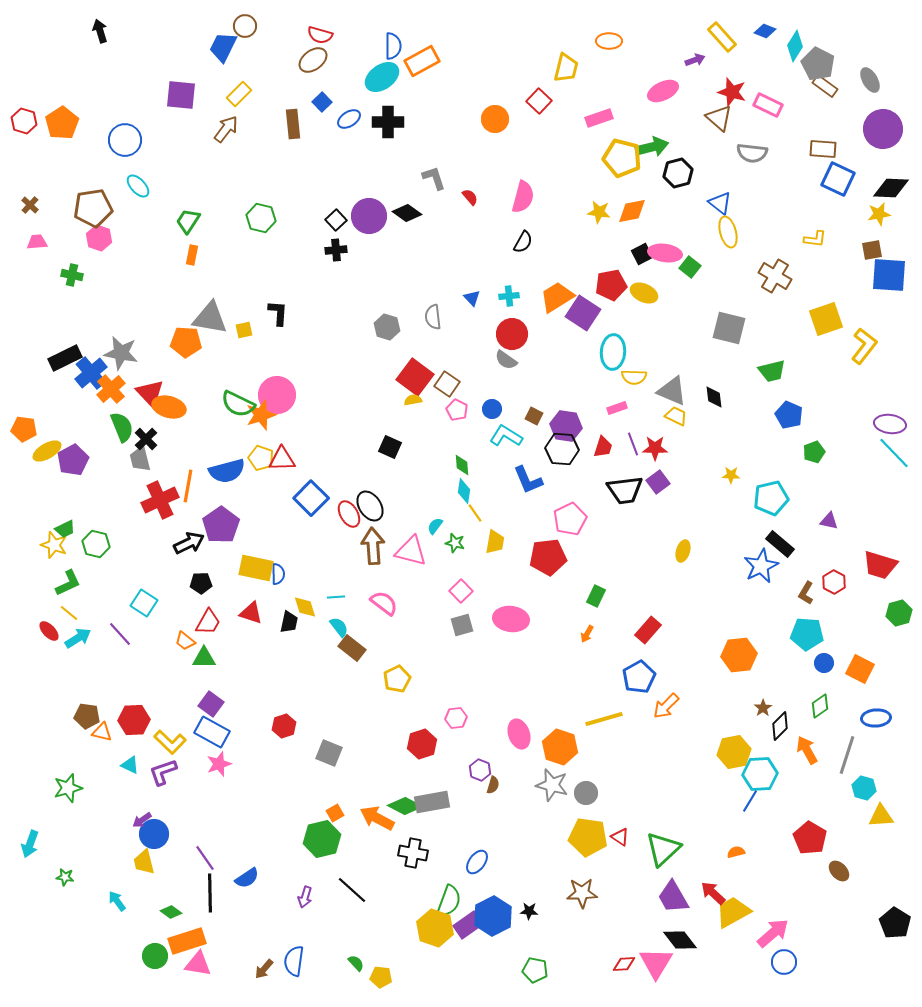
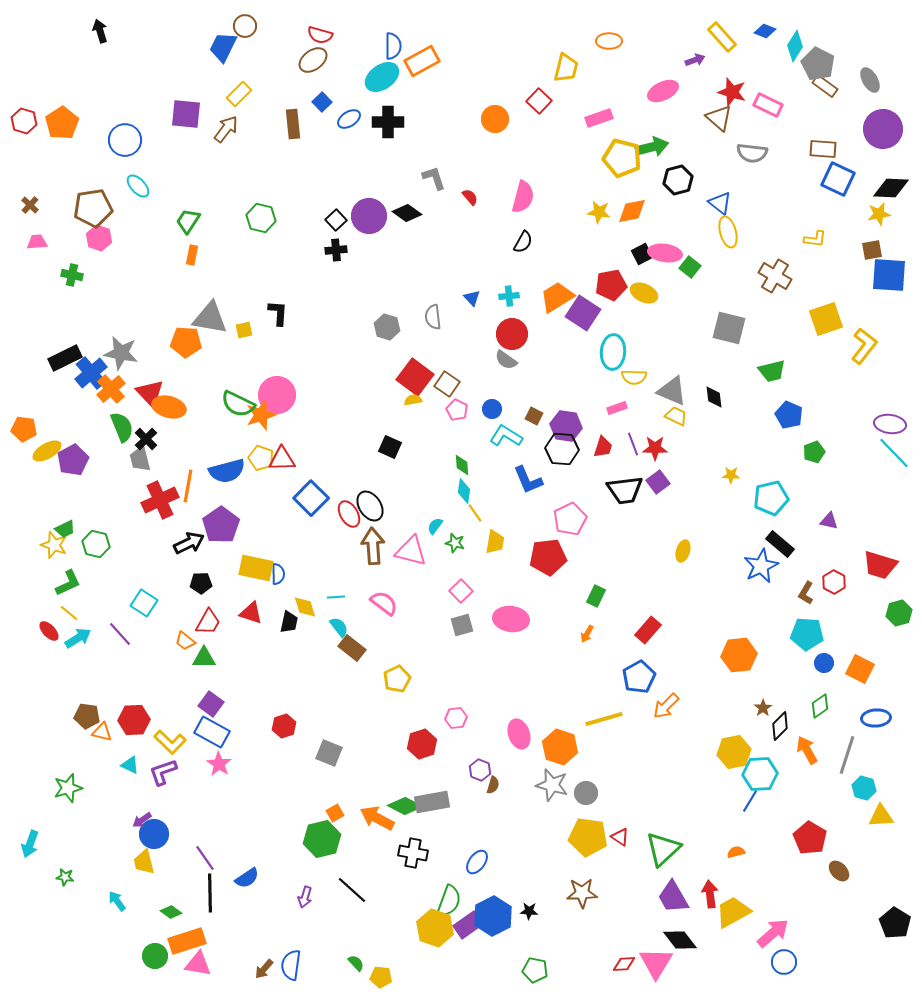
purple square at (181, 95): moved 5 px right, 19 px down
black hexagon at (678, 173): moved 7 px down
pink star at (219, 764): rotated 20 degrees counterclockwise
red arrow at (713, 893): moved 3 px left, 1 px down; rotated 40 degrees clockwise
blue semicircle at (294, 961): moved 3 px left, 4 px down
